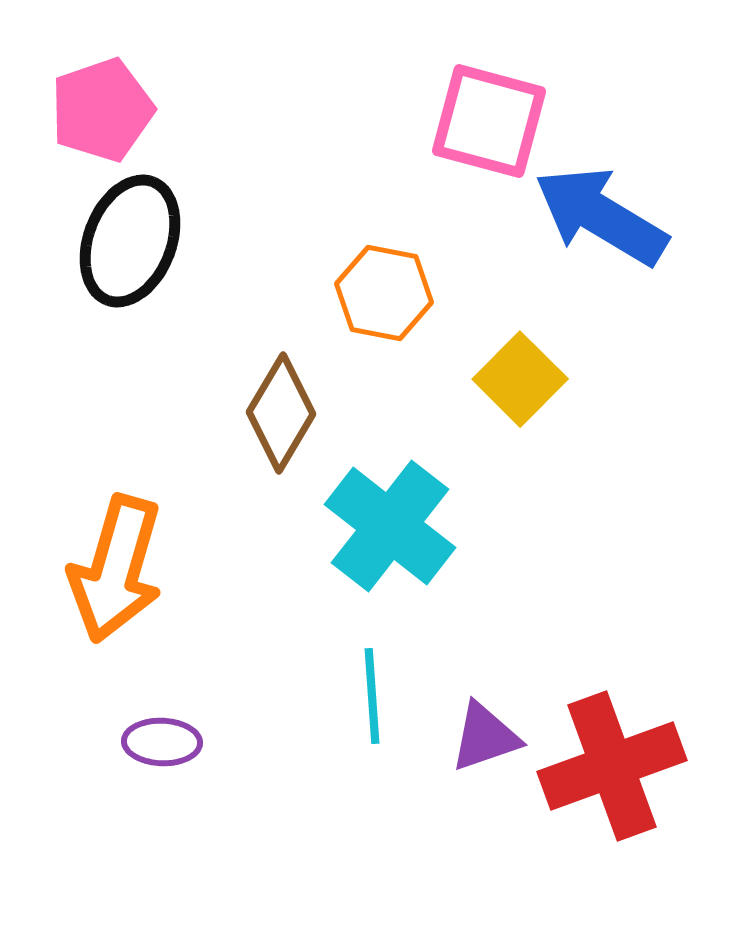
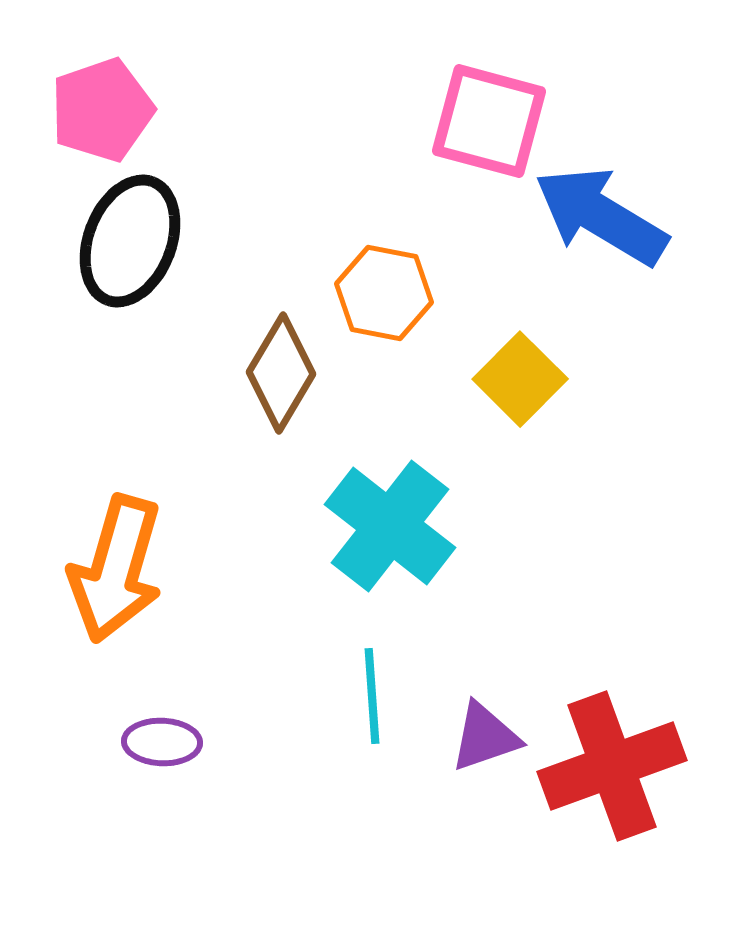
brown diamond: moved 40 px up
